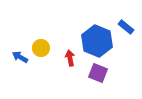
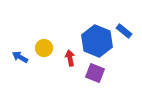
blue rectangle: moved 2 px left, 4 px down
yellow circle: moved 3 px right
purple square: moved 3 px left
